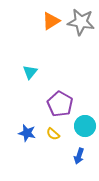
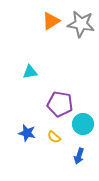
gray star: moved 2 px down
cyan triangle: rotated 42 degrees clockwise
purple pentagon: rotated 20 degrees counterclockwise
cyan circle: moved 2 px left, 2 px up
yellow semicircle: moved 1 px right, 3 px down
